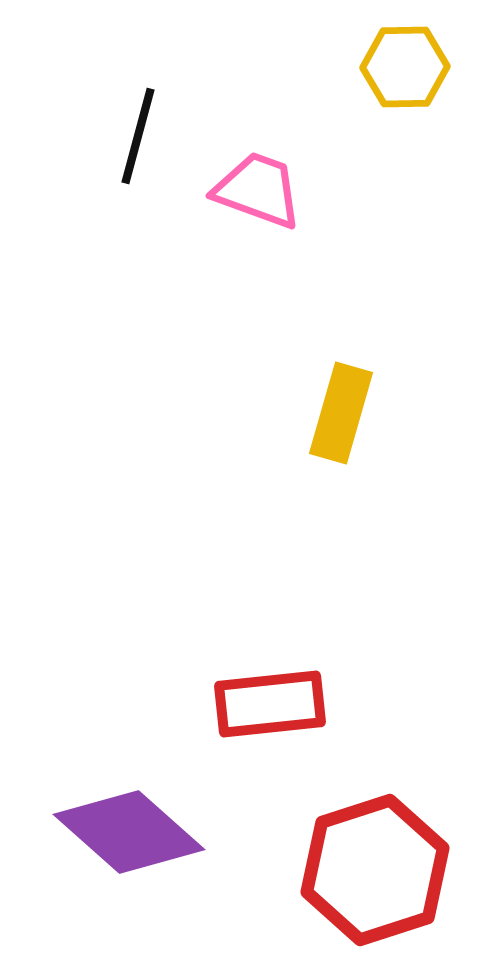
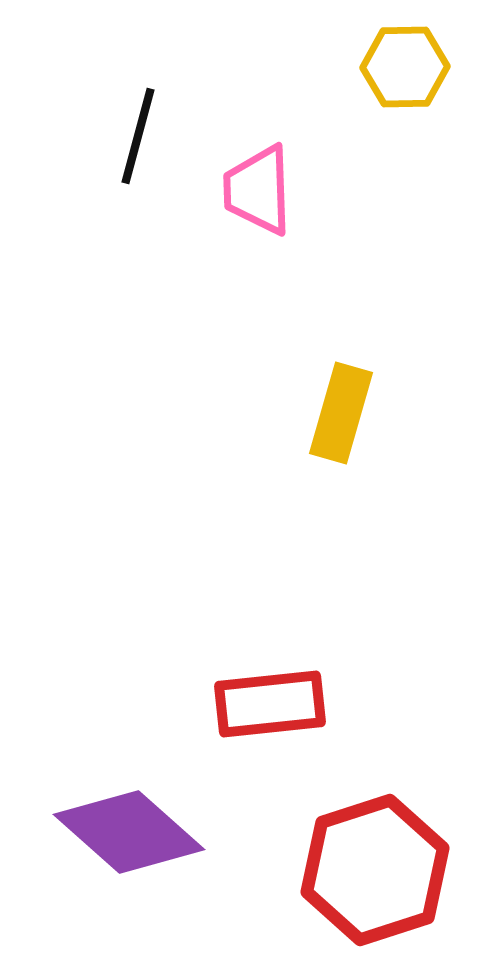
pink trapezoid: rotated 112 degrees counterclockwise
